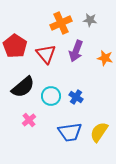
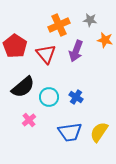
orange cross: moved 2 px left, 2 px down
orange star: moved 18 px up
cyan circle: moved 2 px left, 1 px down
